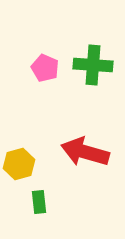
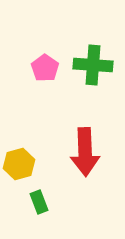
pink pentagon: rotated 12 degrees clockwise
red arrow: rotated 108 degrees counterclockwise
green rectangle: rotated 15 degrees counterclockwise
